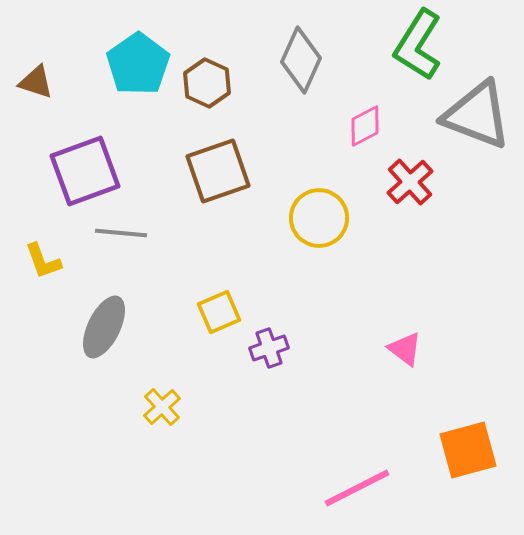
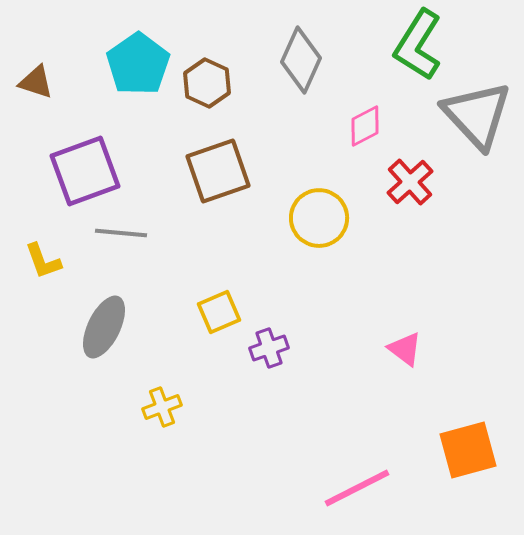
gray triangle: rotated 26 degrees clockwise
yellow cross: rotated 21 degrees clockwise
